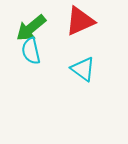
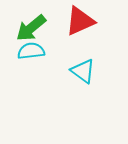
cyan semicircle: rotated 96 degrees clockwise
cyan triangle: moved 2 px down
